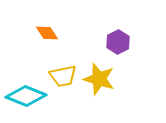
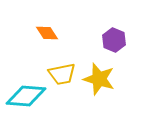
purple hexagon: moved 4 px left, 2 px up; rotated 10 degrees counterclockwise
yellow trapezoid: moved 1 px left, 2 px up
cyan diamond: rotated 18 degrees counterclockwise
